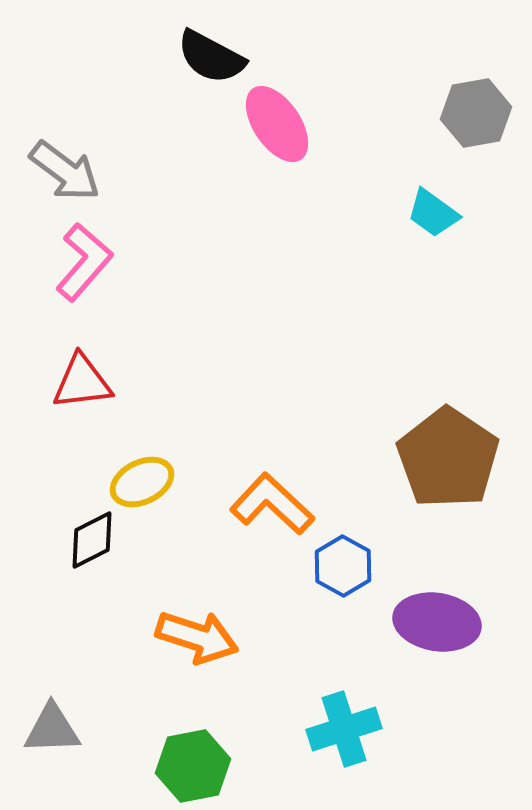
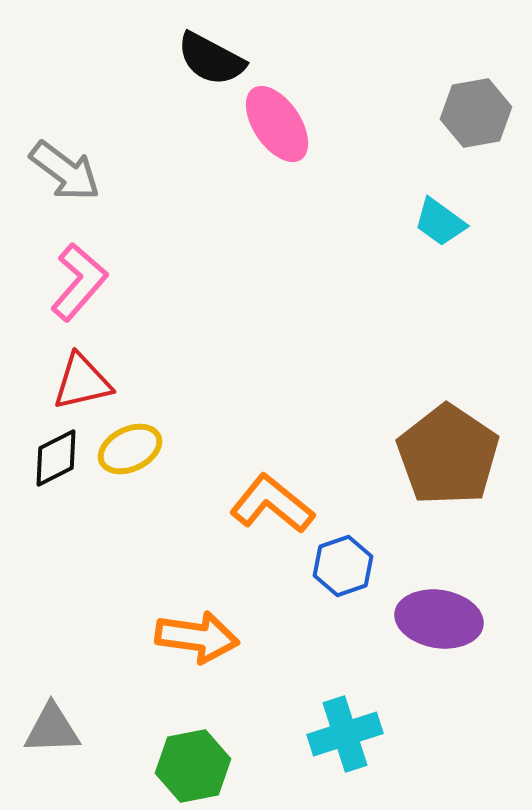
black semicircle: moved 2 px down
cyan trapezoid: moved 7 px right, 9 px down
pink L-shape: moved 5 px left, 20 px down
red triangle: rotated 6 degrees counterclockwise
brown pentagon: moved 3 px up
yellow ellipse: moved 12 px left, 33 px up
orange L-shape: rotated 4 degrees counterclockwise
black diamond: moved 36 px left, 82 px up
blue hexagon: rotated 12 degrees clockwise
purple ellipse: moved 2 px right, 3 px up
orange arrow: rotated 10 degrees counterclockwise
cyan cross: moved 1 px right, 5 px down
